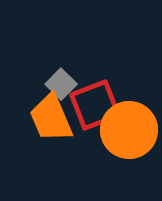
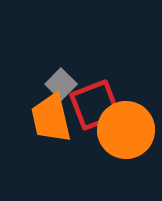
orange trapezoid: rotated 10 degrees clockwise
orange circle: moved 3 px left
